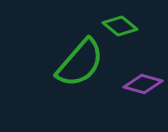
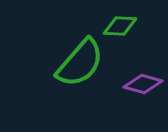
green diamond: rotated 36 degrees counterclockwise
